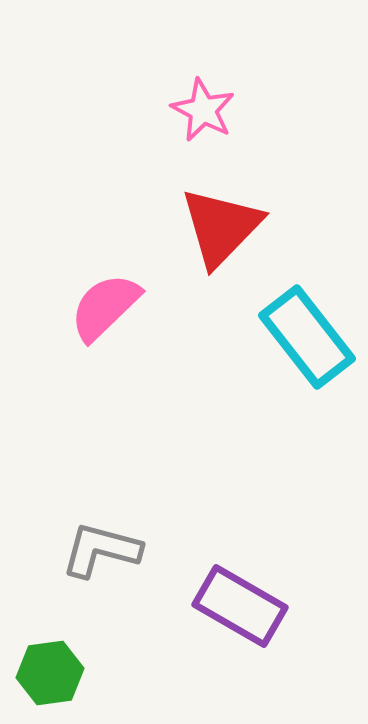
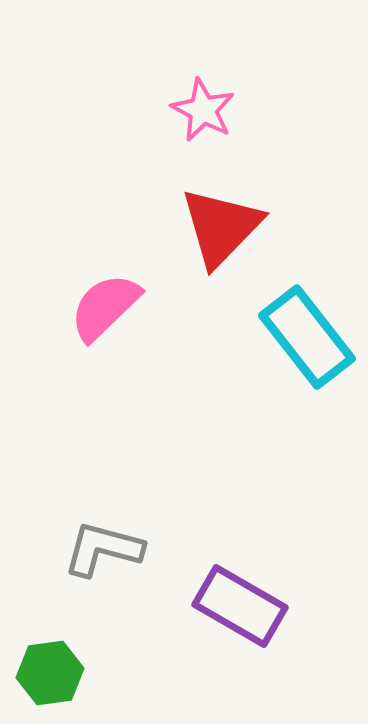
gray L-shape: moved 2 px right, 1 px up
